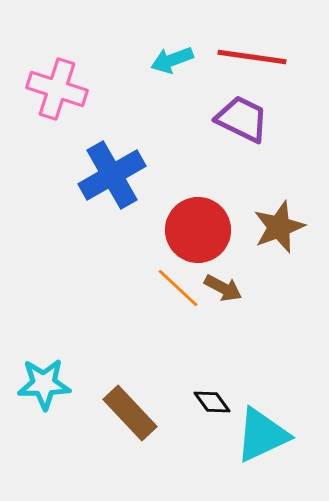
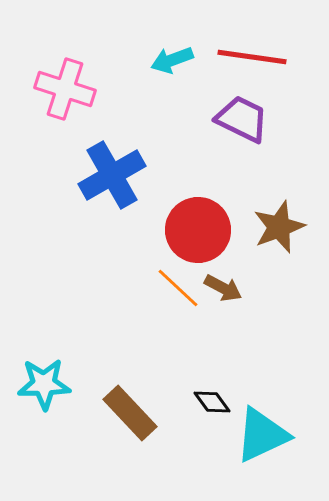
pink cross: moved 8 px right
